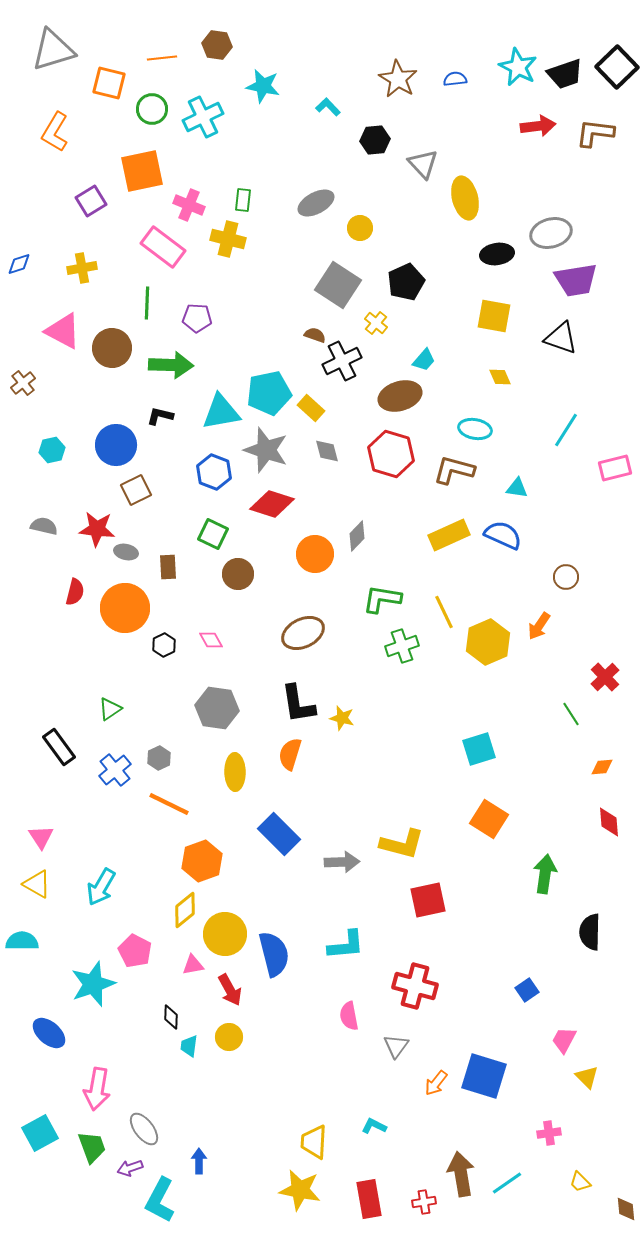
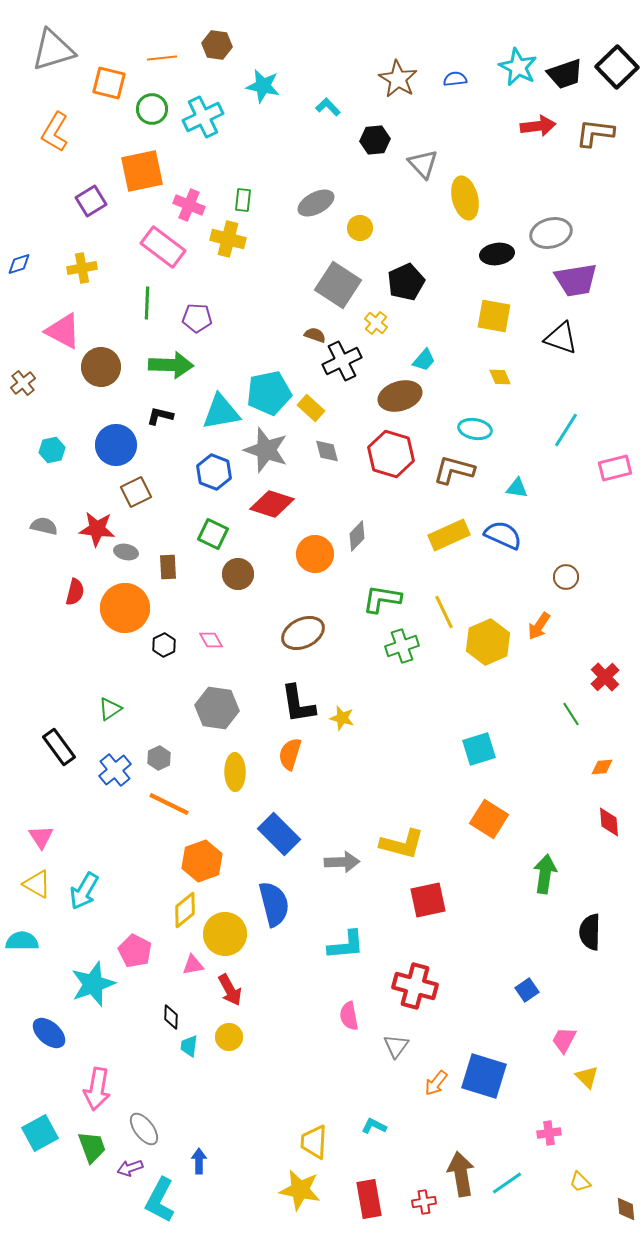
brown circle at (112, 348): moved 11 px left, 19 px down
brown square at (136, 490): moved 2 px down
cyan arrow at (101, 887): moved 17 px left, 4 px down
blue semicircle at (274, 954): moved 50 px up
